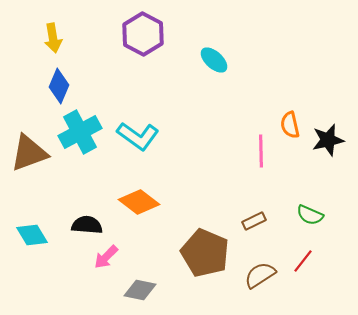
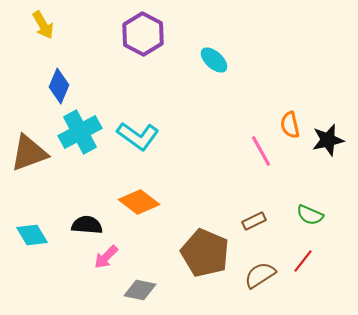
yellow arrow: moved 10 px left, 13 px up; rotated 20 degrees counterclockwise
pink line: rotated 28 degrees counterclockwise
